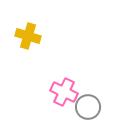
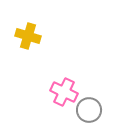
gray circle: moved 1 px right, 3 px down
